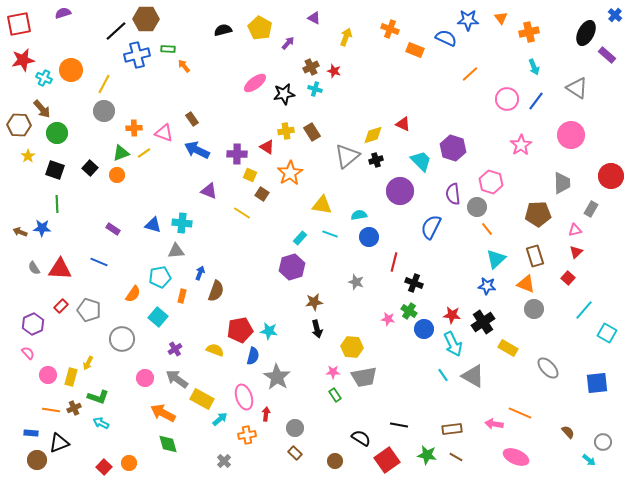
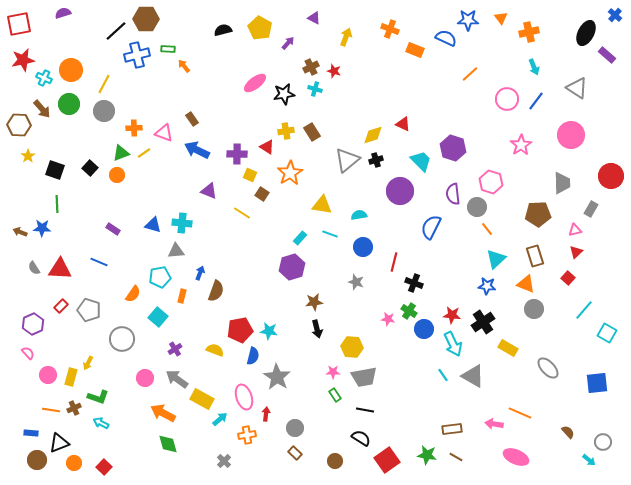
green circle at (57, 133): moved 12 px right, 29 px up
gray triangle at (347, 156): moved 4 px down
blue circle at (369, 237): moved 6 px left, 10 px down
black line at (399, 425): moved 34 px left, 15 px up
orange circle at (129, 463): moved 55 px left
